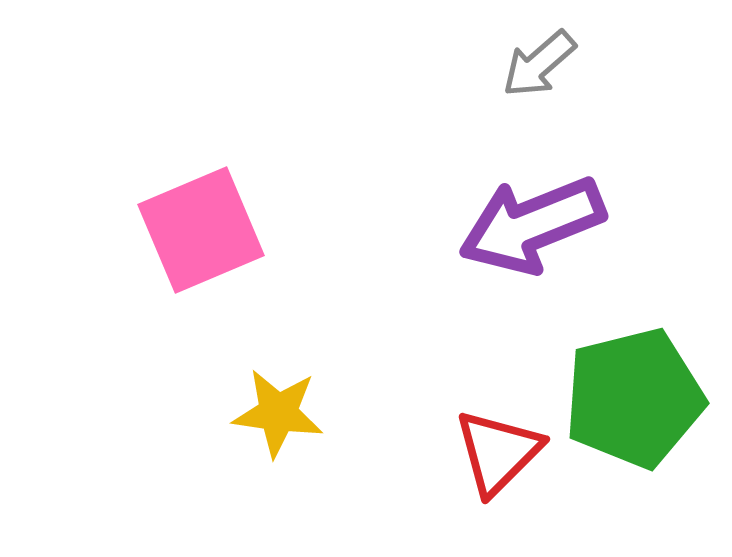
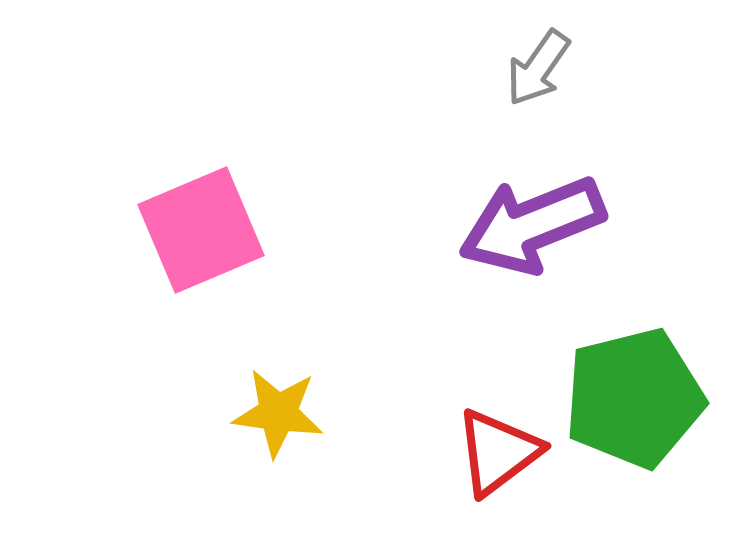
gray arrow: moved 1 px left, 4 px down; rotated 14 degrees counterclockwise
red triangle: rotated 8 degrees clockwise
